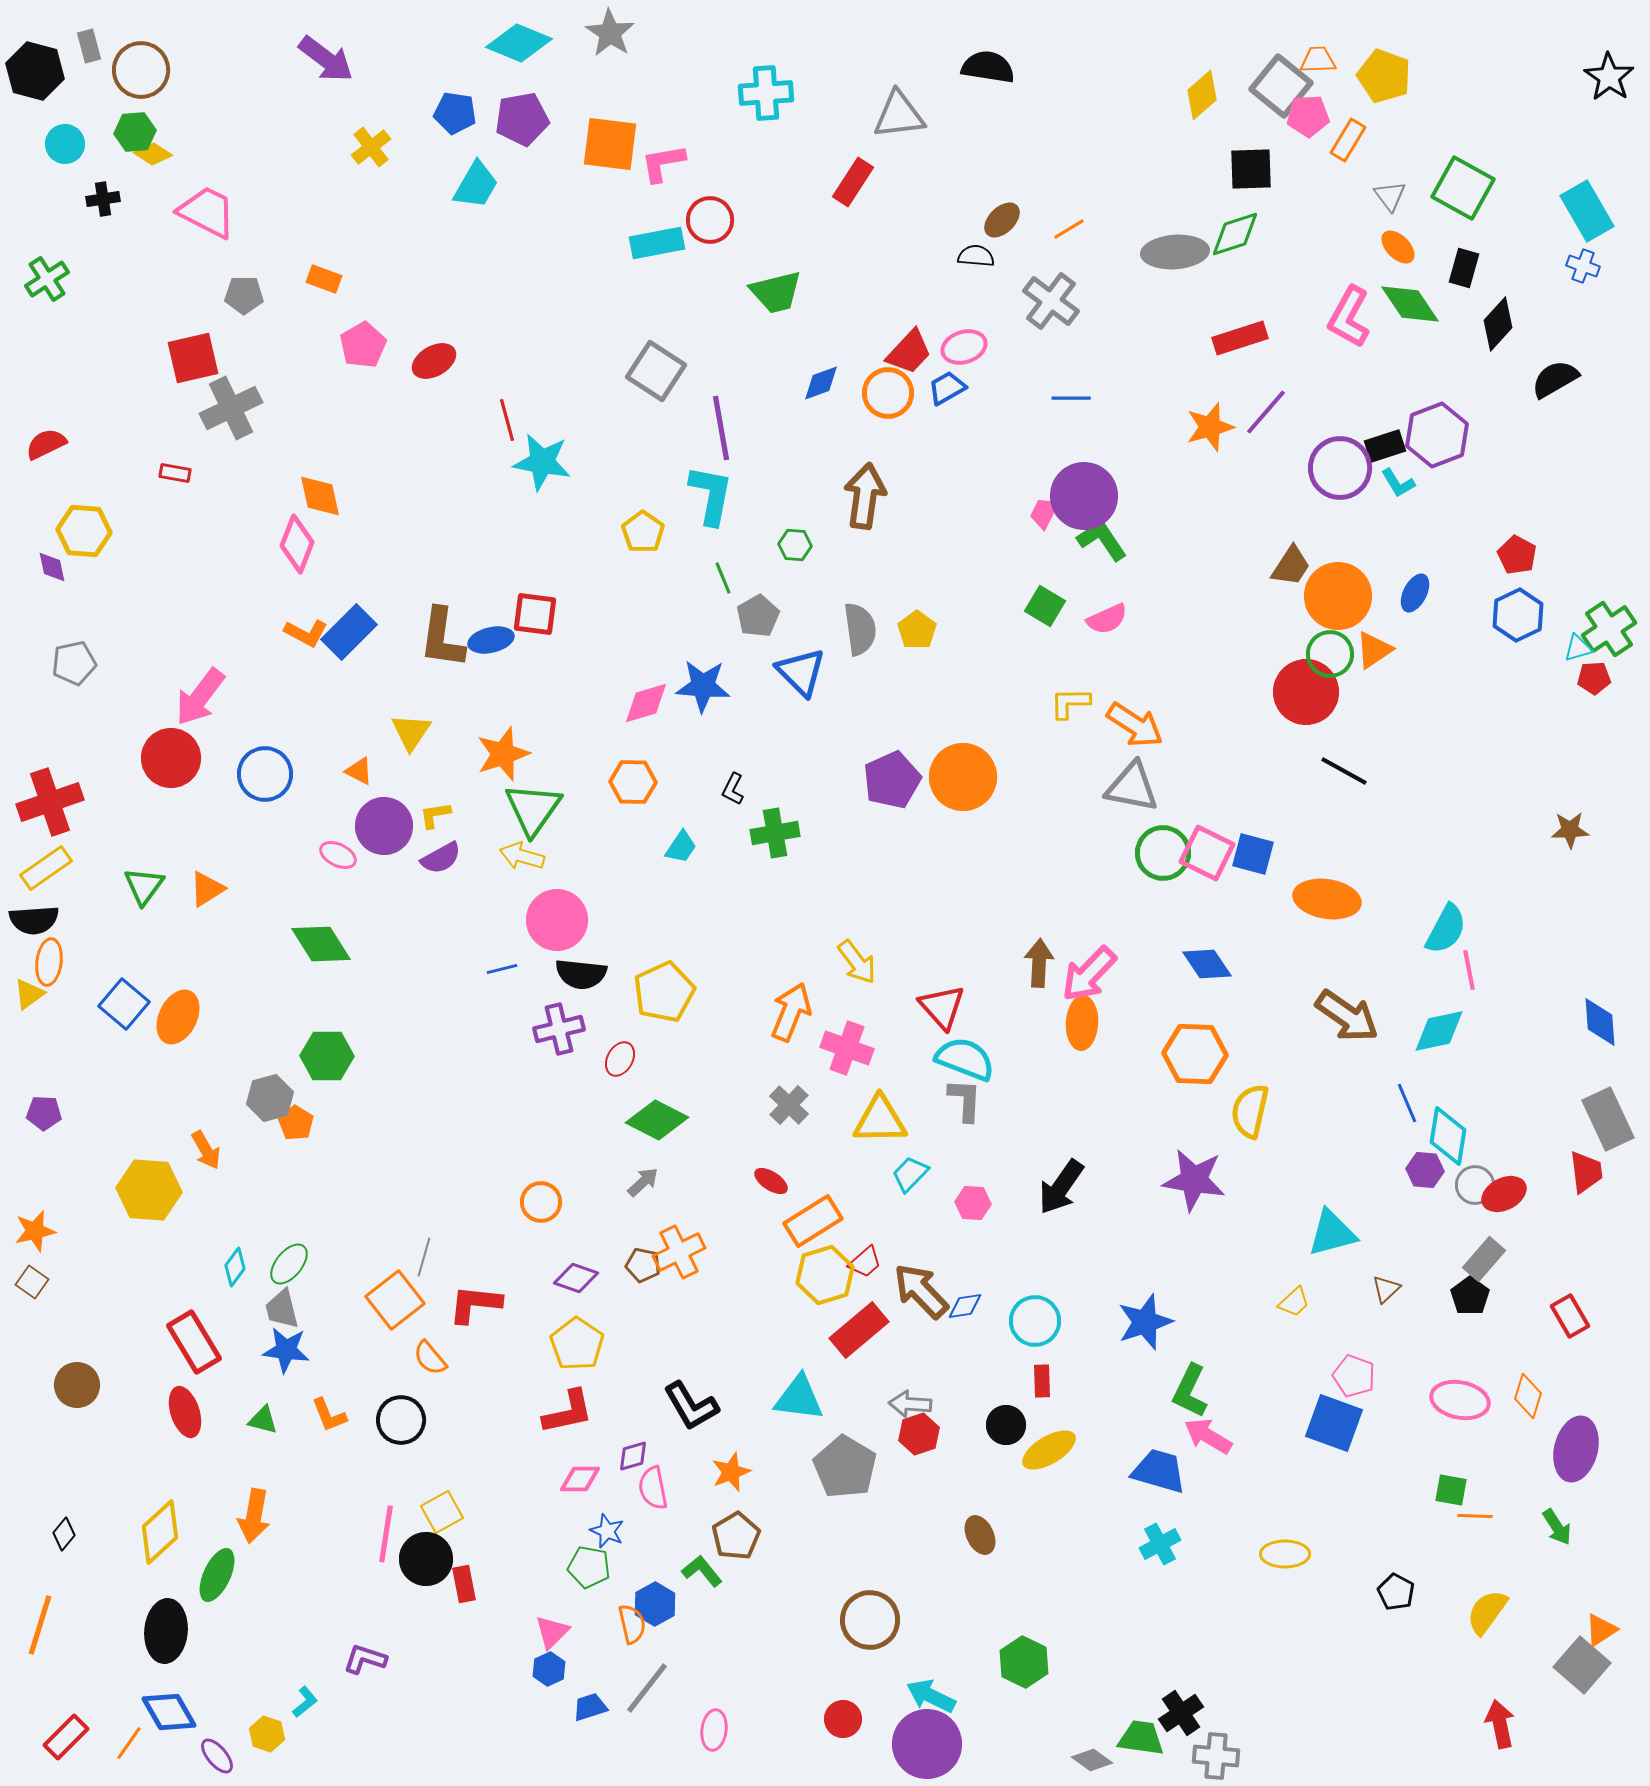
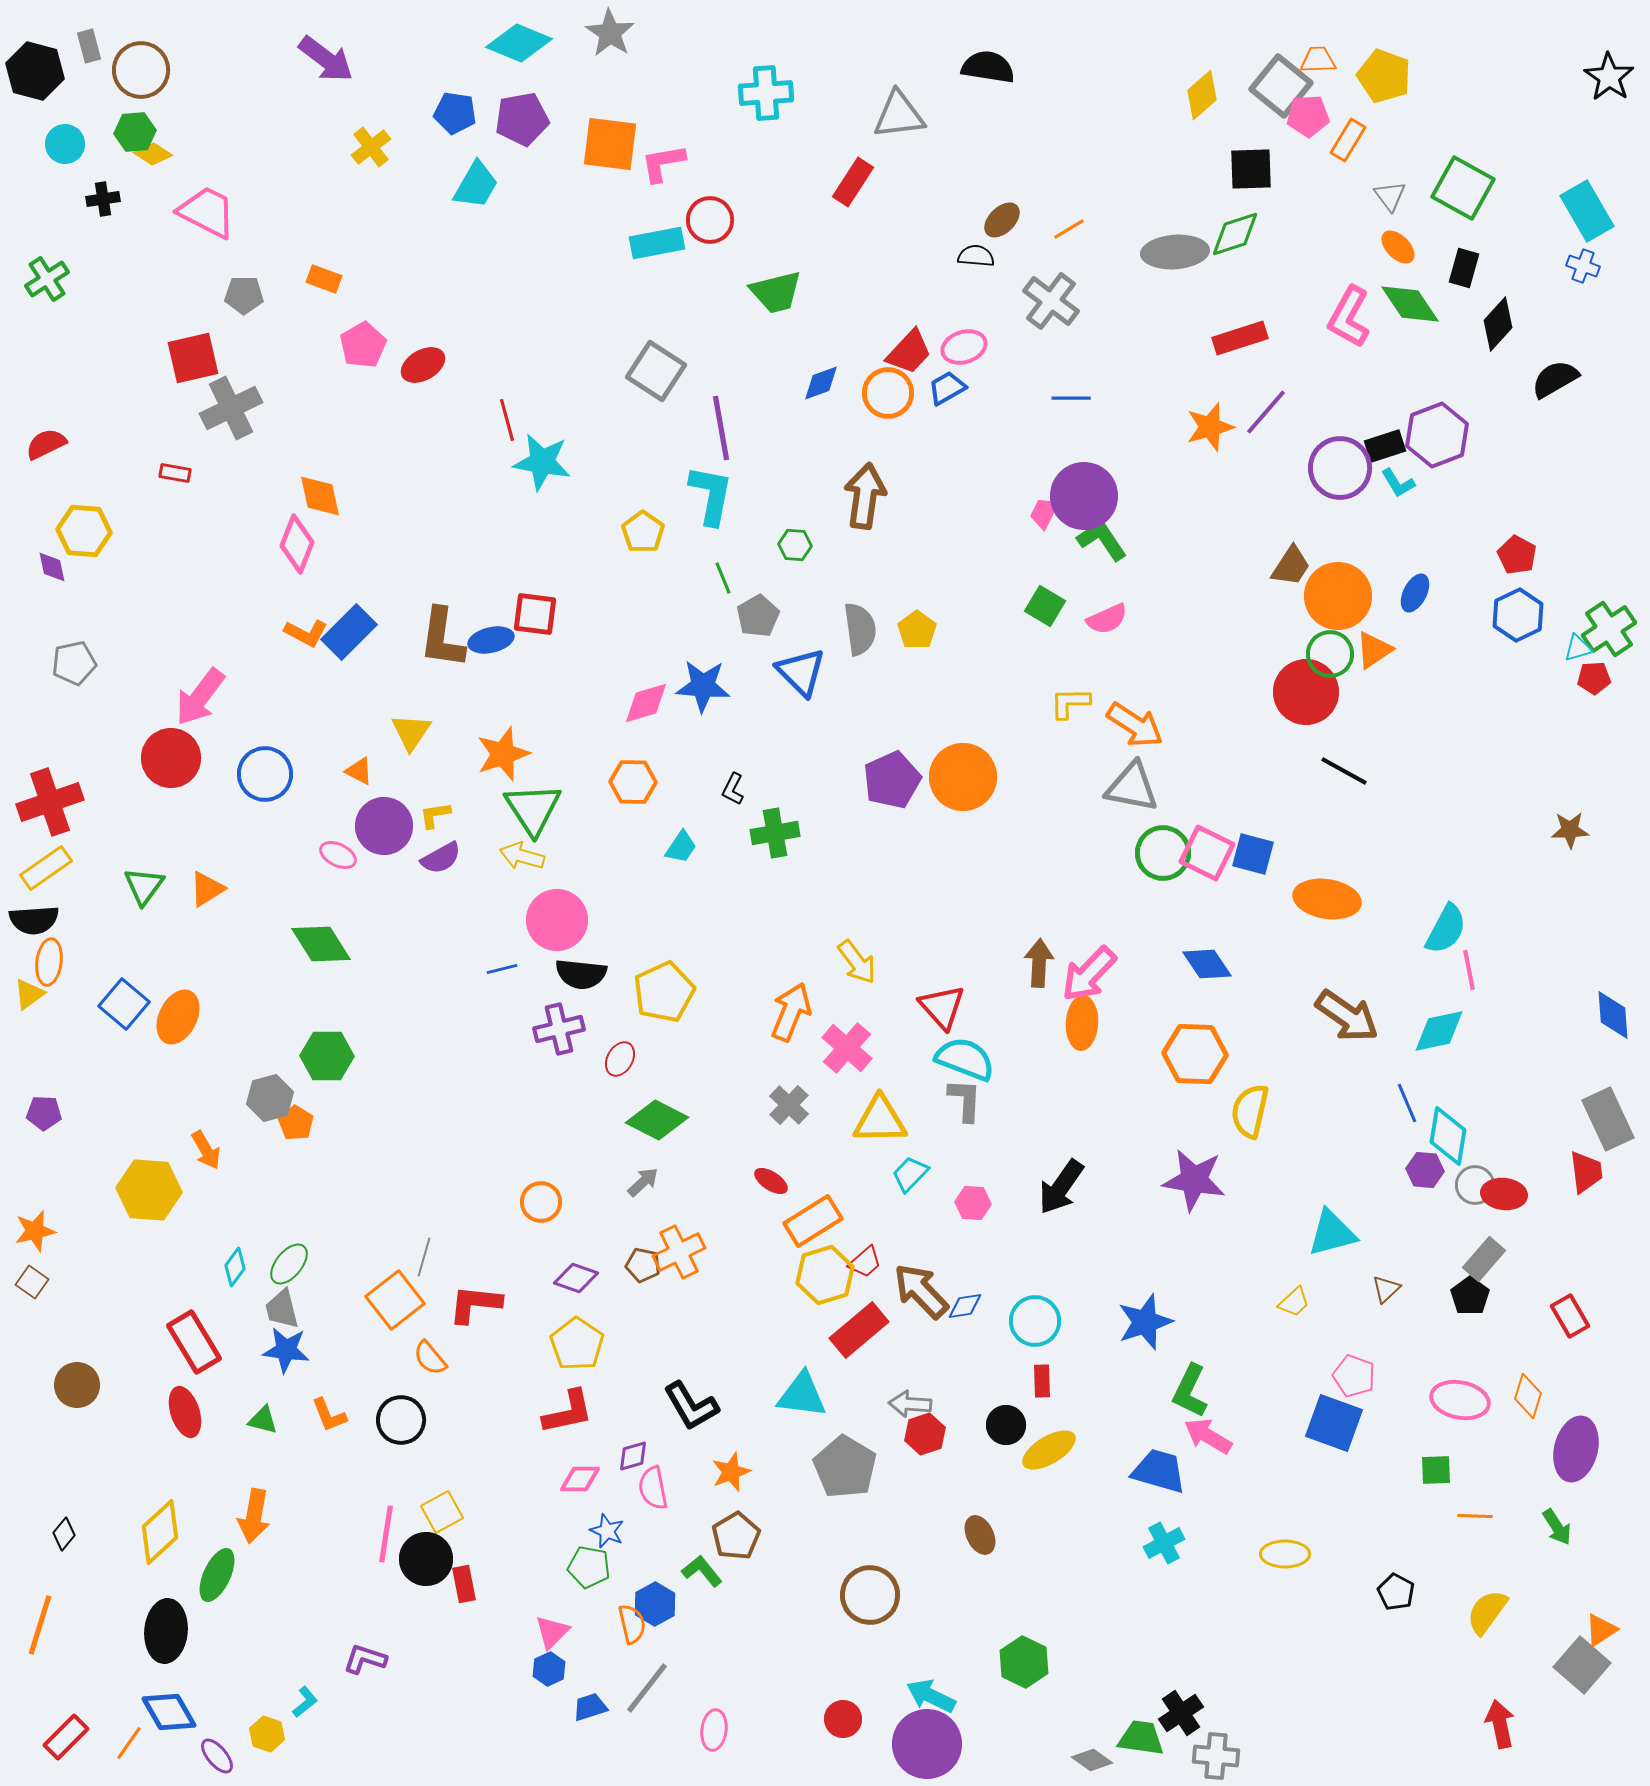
red ellipse at (434, 361): moved 11 px left, 4 px down
green triangle at (533, 809): rotated 8 degrees counterclockwise
blue diamond at (1600, 1022): moved 13 px right, 7 px up
pink cross at (847, 1048): rotated 21 degrees clockwise
red ellipse at (1504, 1194): rotated 33 degrees clockwise
cyan triangle at (799, 1398): moved 3 px right, 3 px up
red hexagon at (919, 1434): moved 6 px right
green square at (1451, 1490): moved 15 px left, 20 px up; rotated 12 degrees counterclockwise
cyan cross at (1160, 1544): moved 4 px right, 1 px up
brown circle at (870, 1620): moved 25 px up
